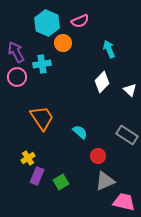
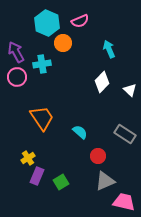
gray rectangle: moved 2 px left, 1 px up
